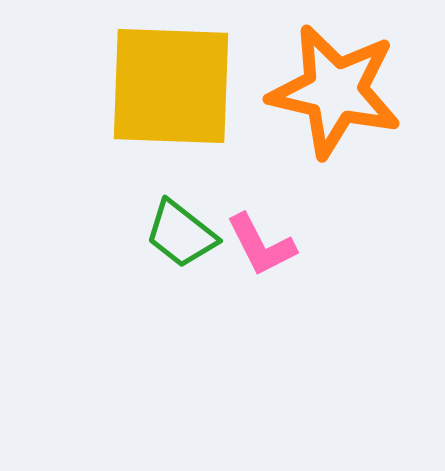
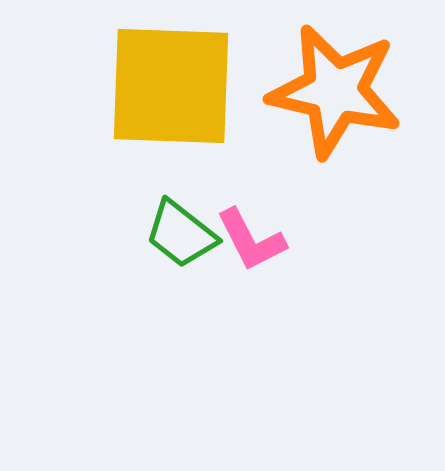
pink L-shape: moved 10 px left, 5 px up
